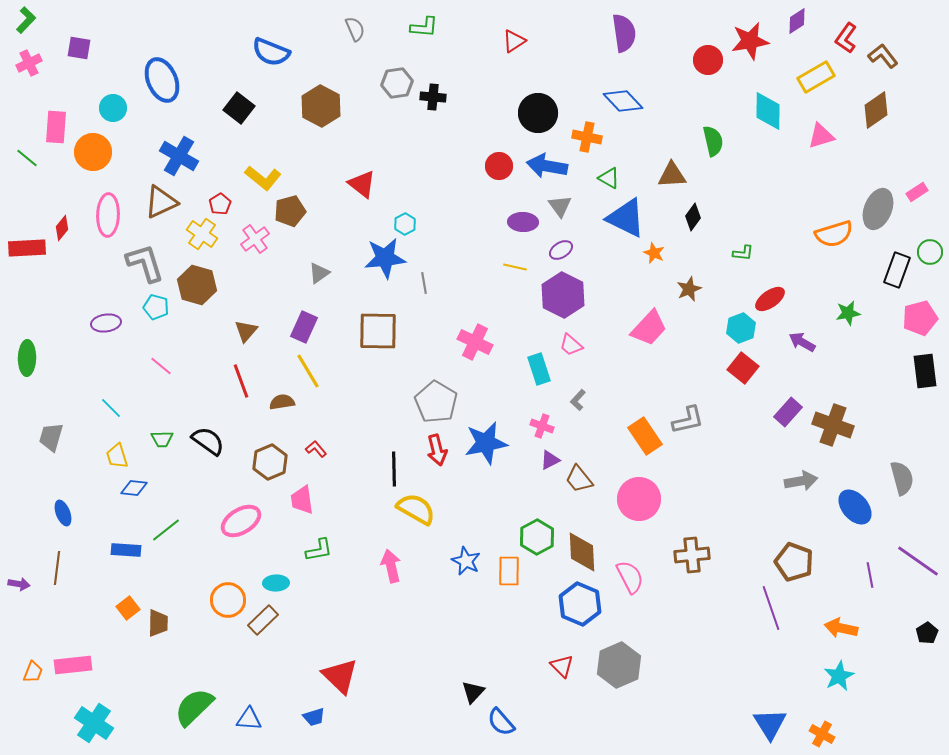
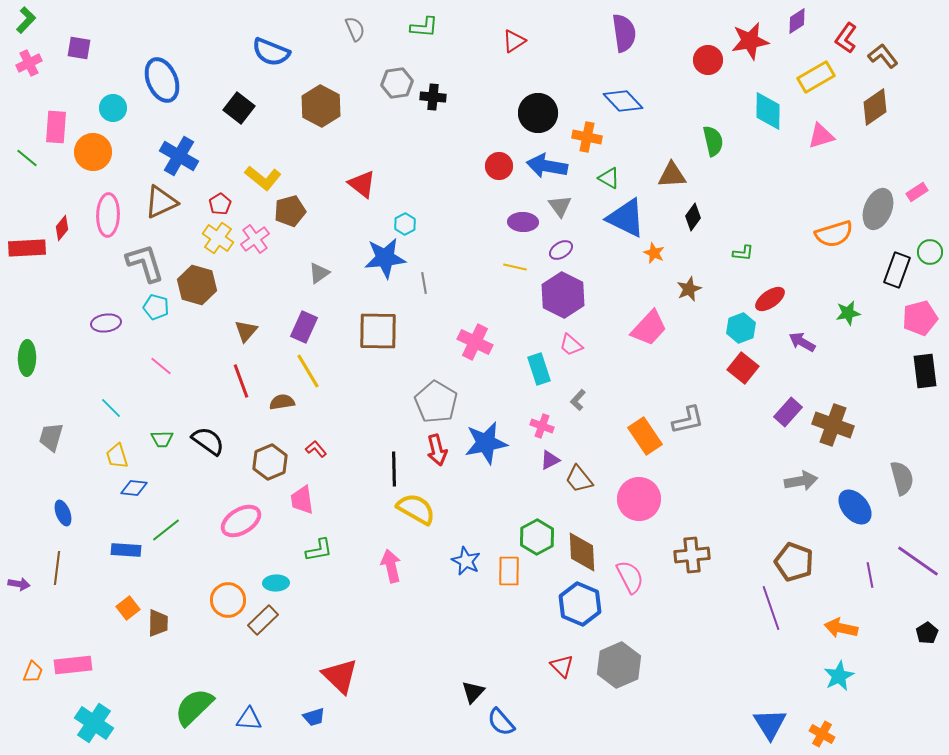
brown diamond at (876, 110): moved 1 px left, 3 px up
yellow cross at (202, 234): moved 16 px right, 4 px down
